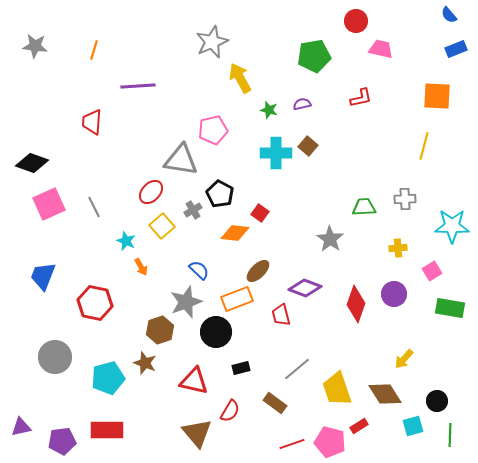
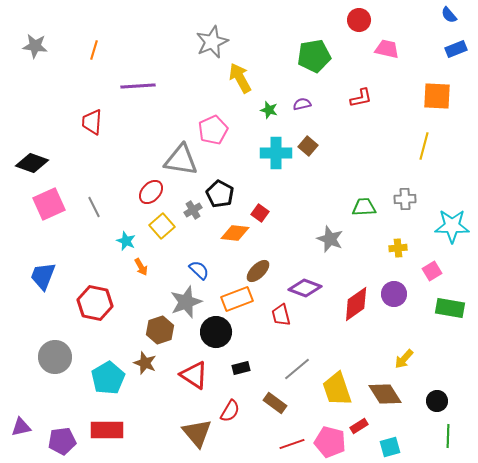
red circle at (356, 21): moved 3 px right, 1 px up
pink trapezoid at (381, 49): moved 6 px right
pink pentagon at (213, 130): rotated 12 degrees counterclockwise
gray star at (330, 239): rotated 12 degrees counterclockwise
red diamond at (356, 304): rotated 36 degrees clockwise
cyan pentagon at (108, 378): rotated 16 degrees counterclockwise
red triangle at (194, 381): moved 6 px up; rotated 20 degrees clockwise
cyan square at (413, 426): moved 23 px left, 21 px down
green line at (450, 435): moved 2 px left, 1 px down
